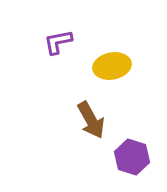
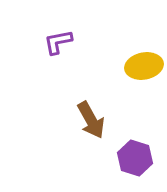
yellow ellipse: moved 32 px right
purple hexagon: moved 3 px right, 1 px down
